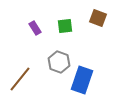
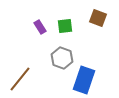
purple rectangle: moved 5 px right, 1 px up
gray hexagon: moved 3 px right, 4 px up
blue rectangle: moved 2 px right
